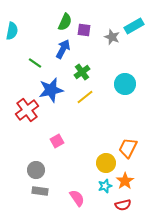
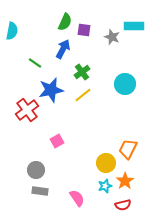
cyan rectangle: rotated 30 degrees clockwise
yellow line: moved 2 px left, 2 px up
orange trapezoid: moved 1 px down
